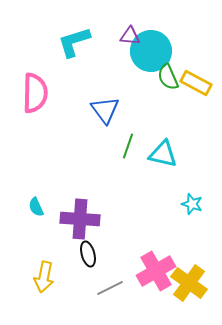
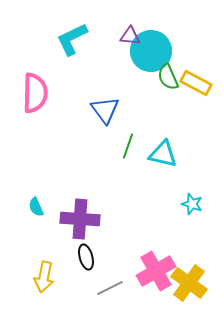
cyan L-shape: moved 2 px left, 3 px up; rotated 9 degrees counterclockwise
black ellipse: moved 2 px left, 3 px down
